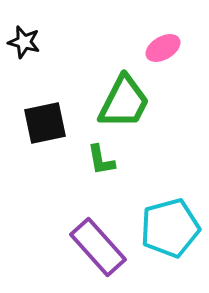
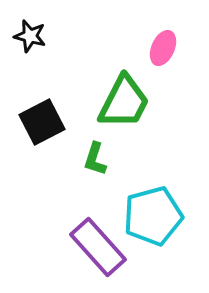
black star: moved 6 px right, 6 px up
pink ellipse: rotated 36 degrees counterclockwise
black square: moved 3 px left, 1 px up; rotated 15 degrees counterclockwise
green L-shape: moved 6 px left, 1 px up; rotated 28 degrees clockwise
cyan pentagon: moved 17 px left, 12 px up
